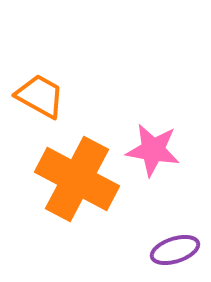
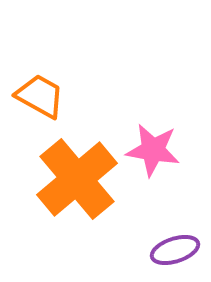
orange cross: rotated 22 degrees clockwise
